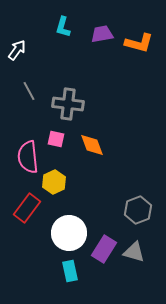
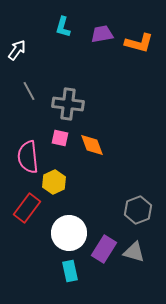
pink square: moved 4 px right, 1 px up
